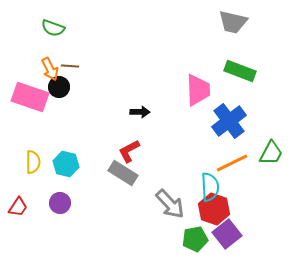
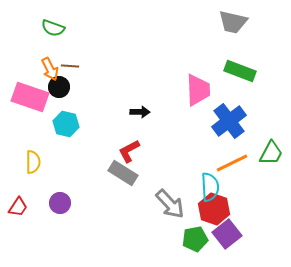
cyan hexagon: moved 40 px up
